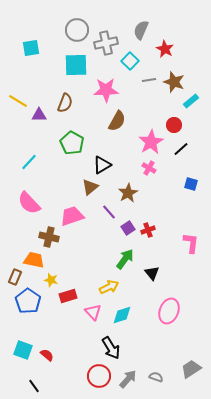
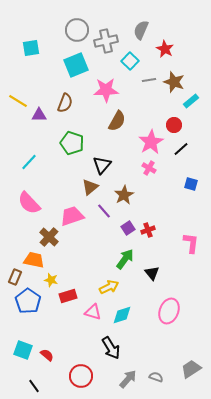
gray cross at (106, 43): moved 2 px up
cyan square at (76, 65): rotated 20 degrees counterclockwise
green pentagon at (72, 143): rotated 10 degrees counterclockwise
black triangle at (102, 165): rotated 18 degrees counterclockwise
brown star at (128, 193): moved 4 px left, 2 px down
purple line at (109, 212): moved 5 px left, 1 px up
brown cross at (49, 237): rotated 30 degrees clockwise
pink triangle at (93, 312): rotated 30 degrees counterclockwise
red circle at (99, 376): moved 18 px left
